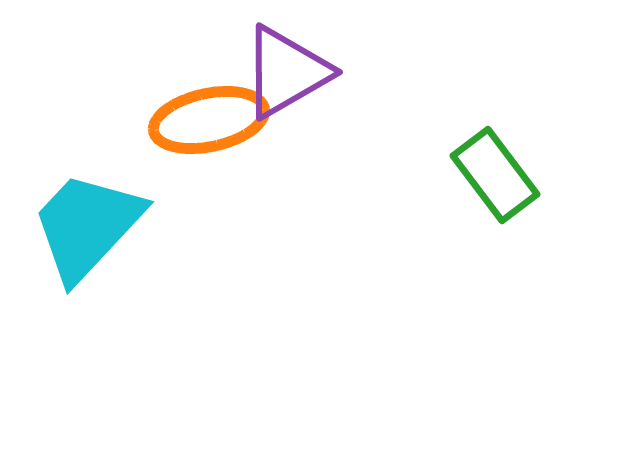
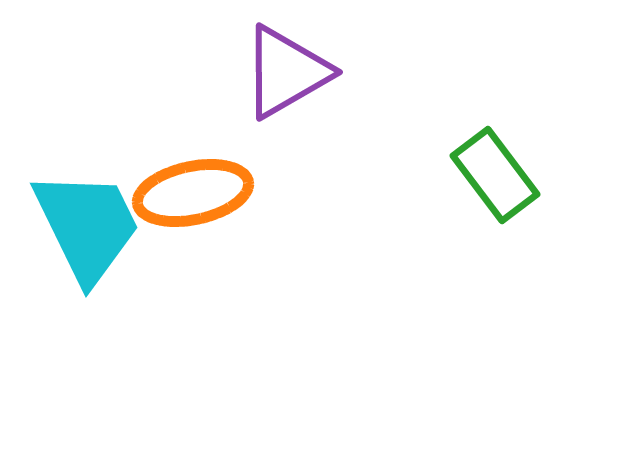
orange ellipse: moved 16 px left, 73 px down
cyan trapezoid: rotated 111 degrees clockwise
